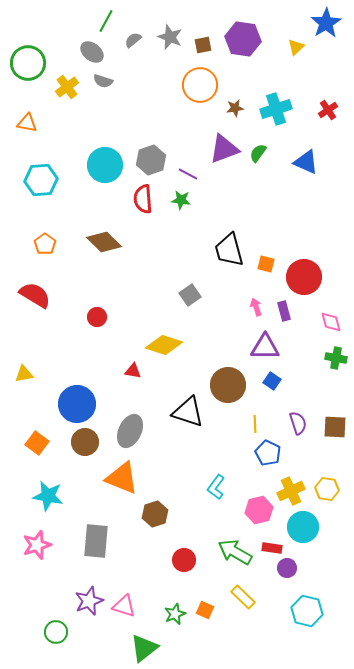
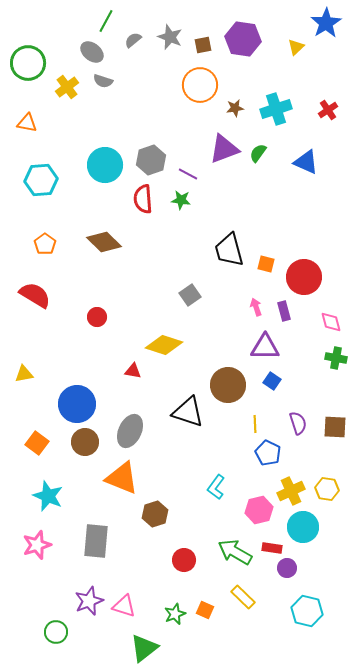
cyan star at (48, 496): rotated 12 degrees clockwise
